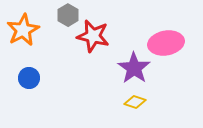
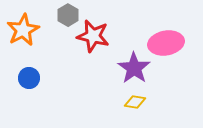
yellow diamond: rotated 10 degrees counterclockwise
